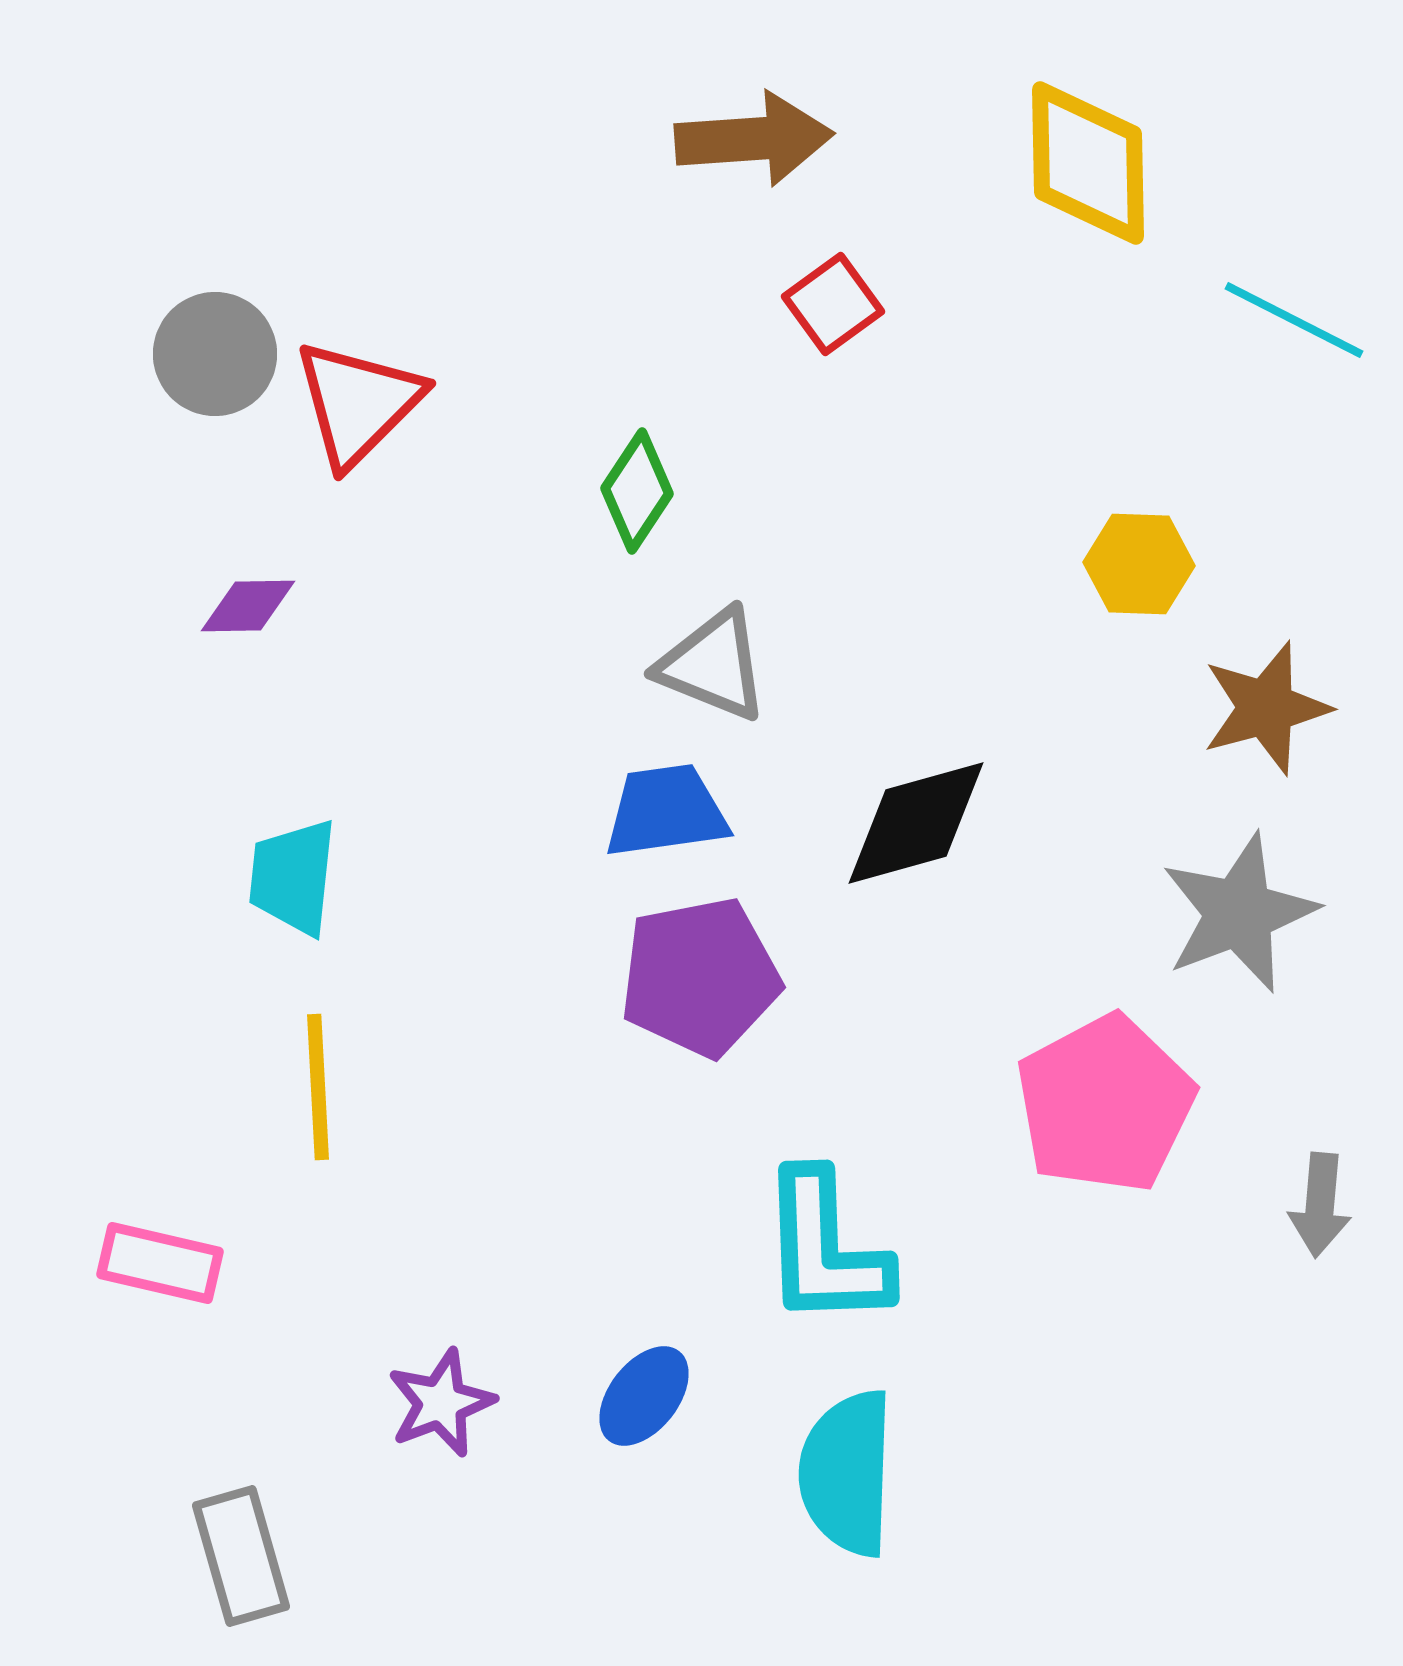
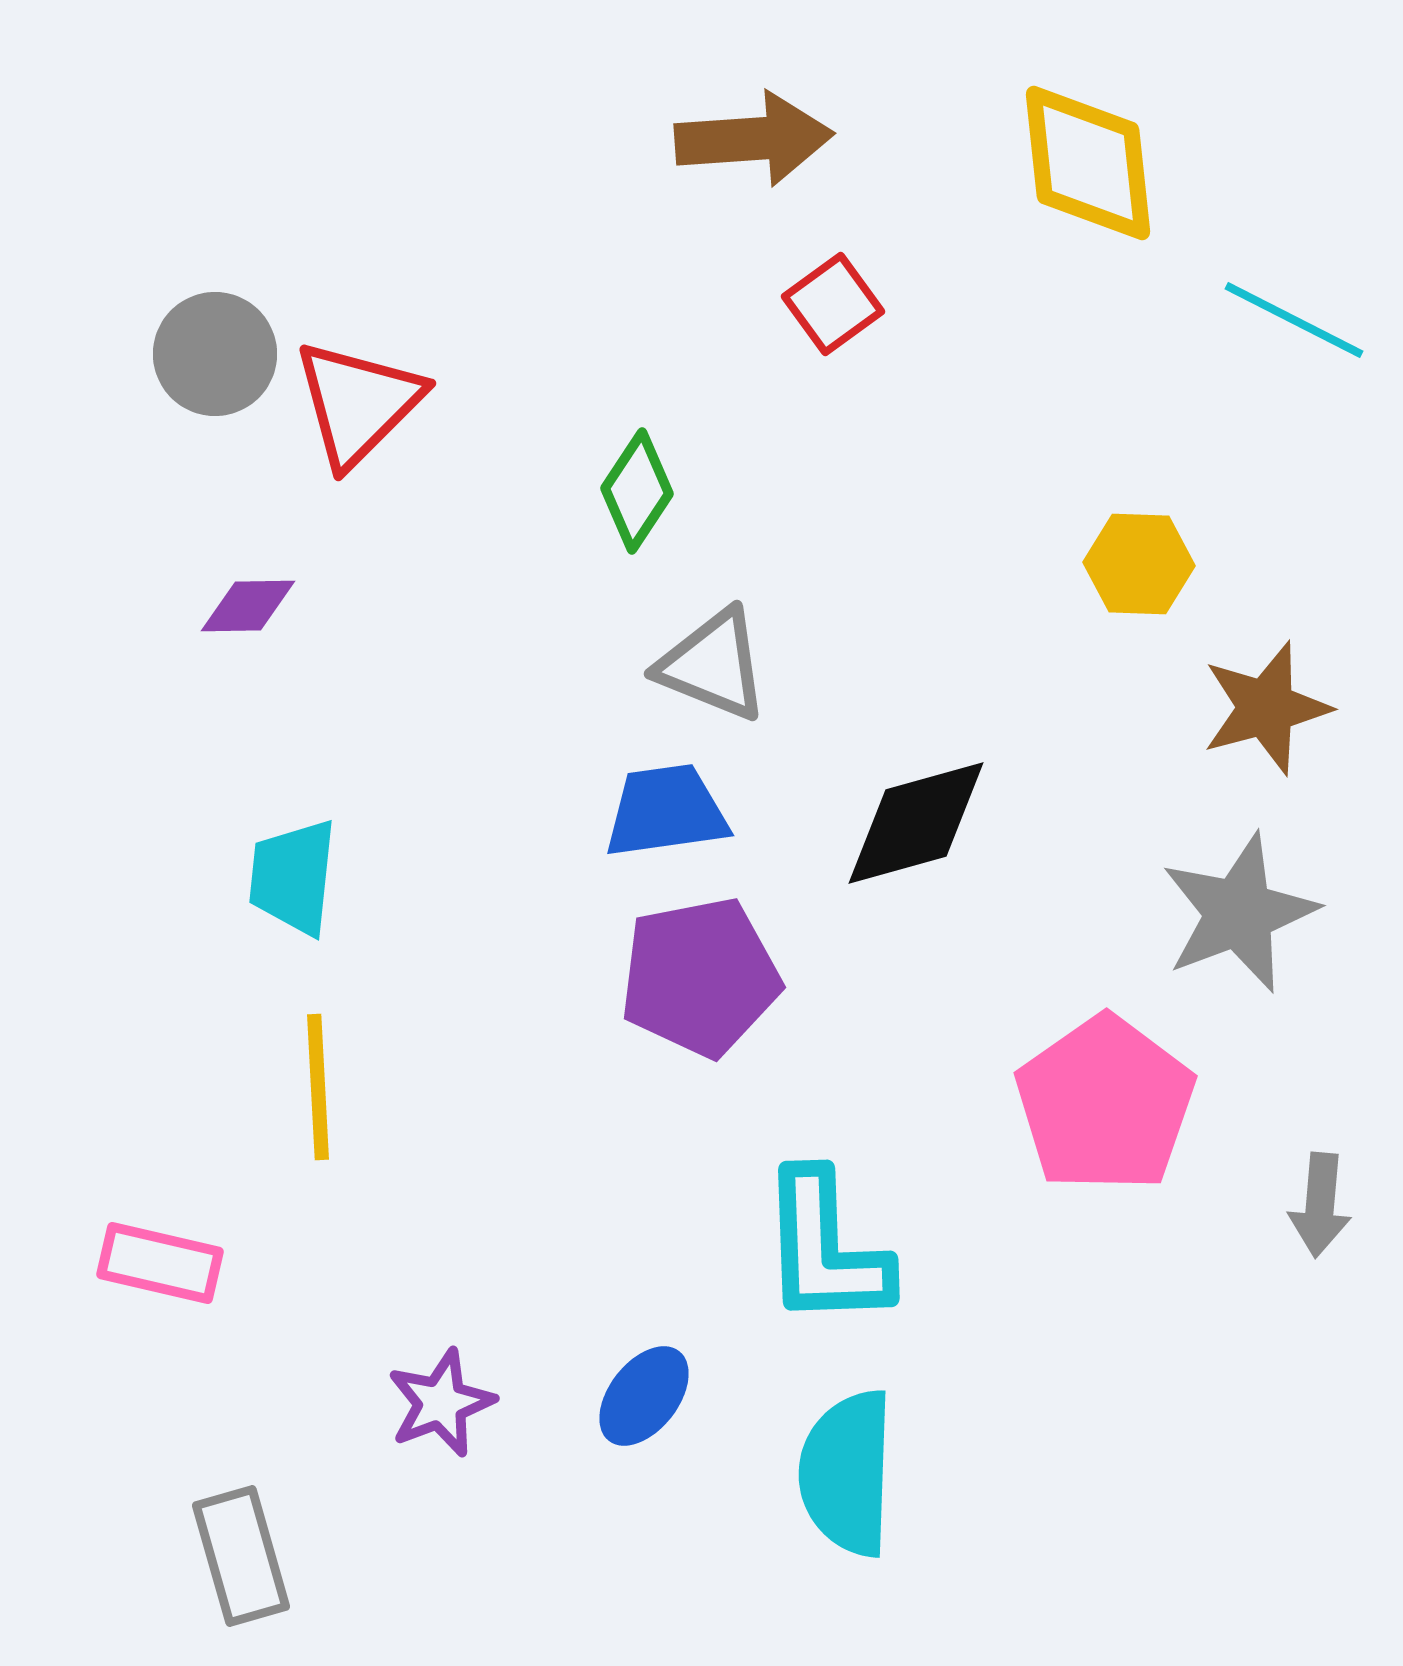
yellow diamond: rotated 5 degrees counterclockwise
pink pentagon: rotated 7 degrees counterclockwise
